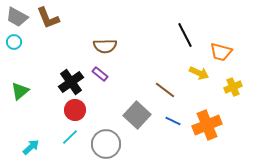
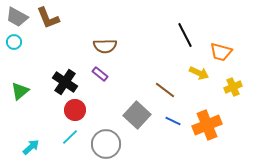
black cross: moved 6 px left; rotated 20 degrees counterclockwise
